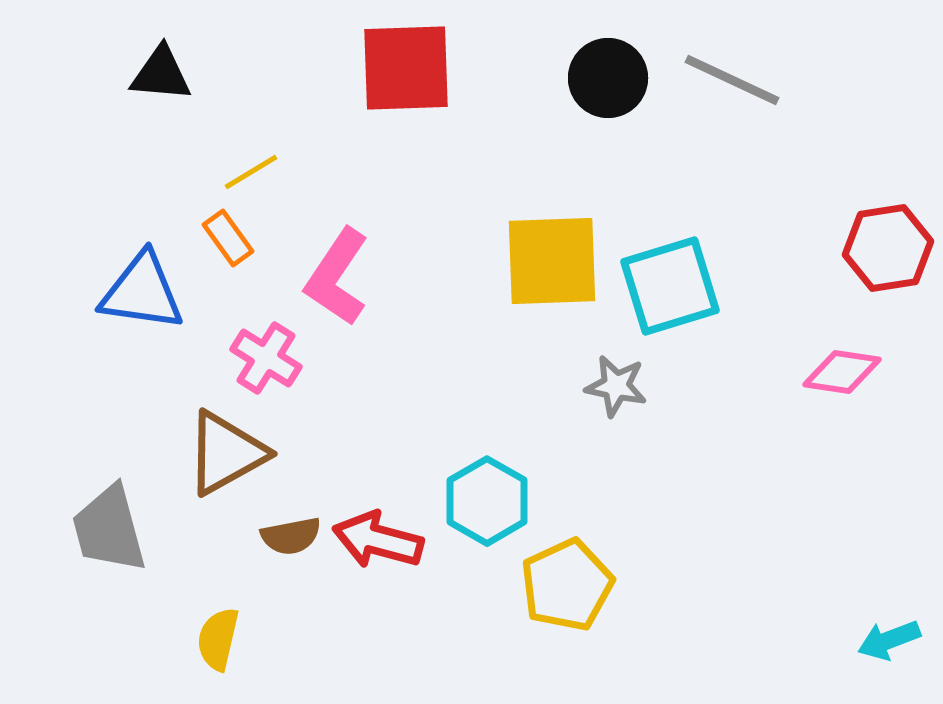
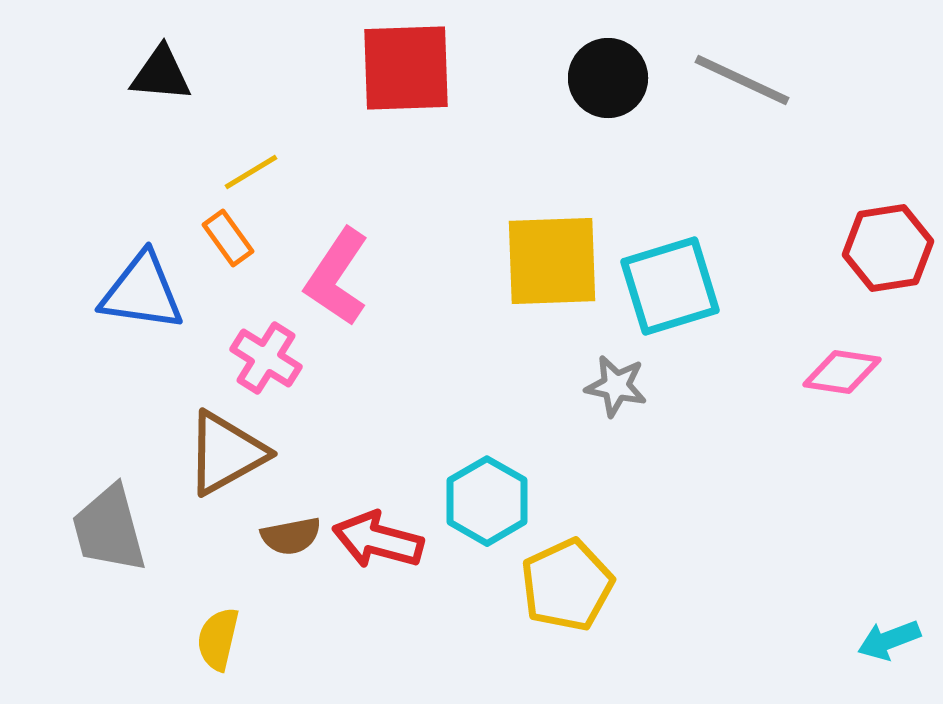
gray line: moved 10 px right
